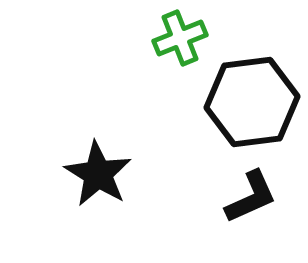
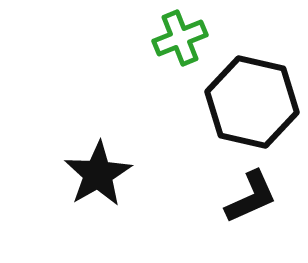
black hexagon: rotated 20 degrees clockwise
black star: rotated 10 degrees clockwise
